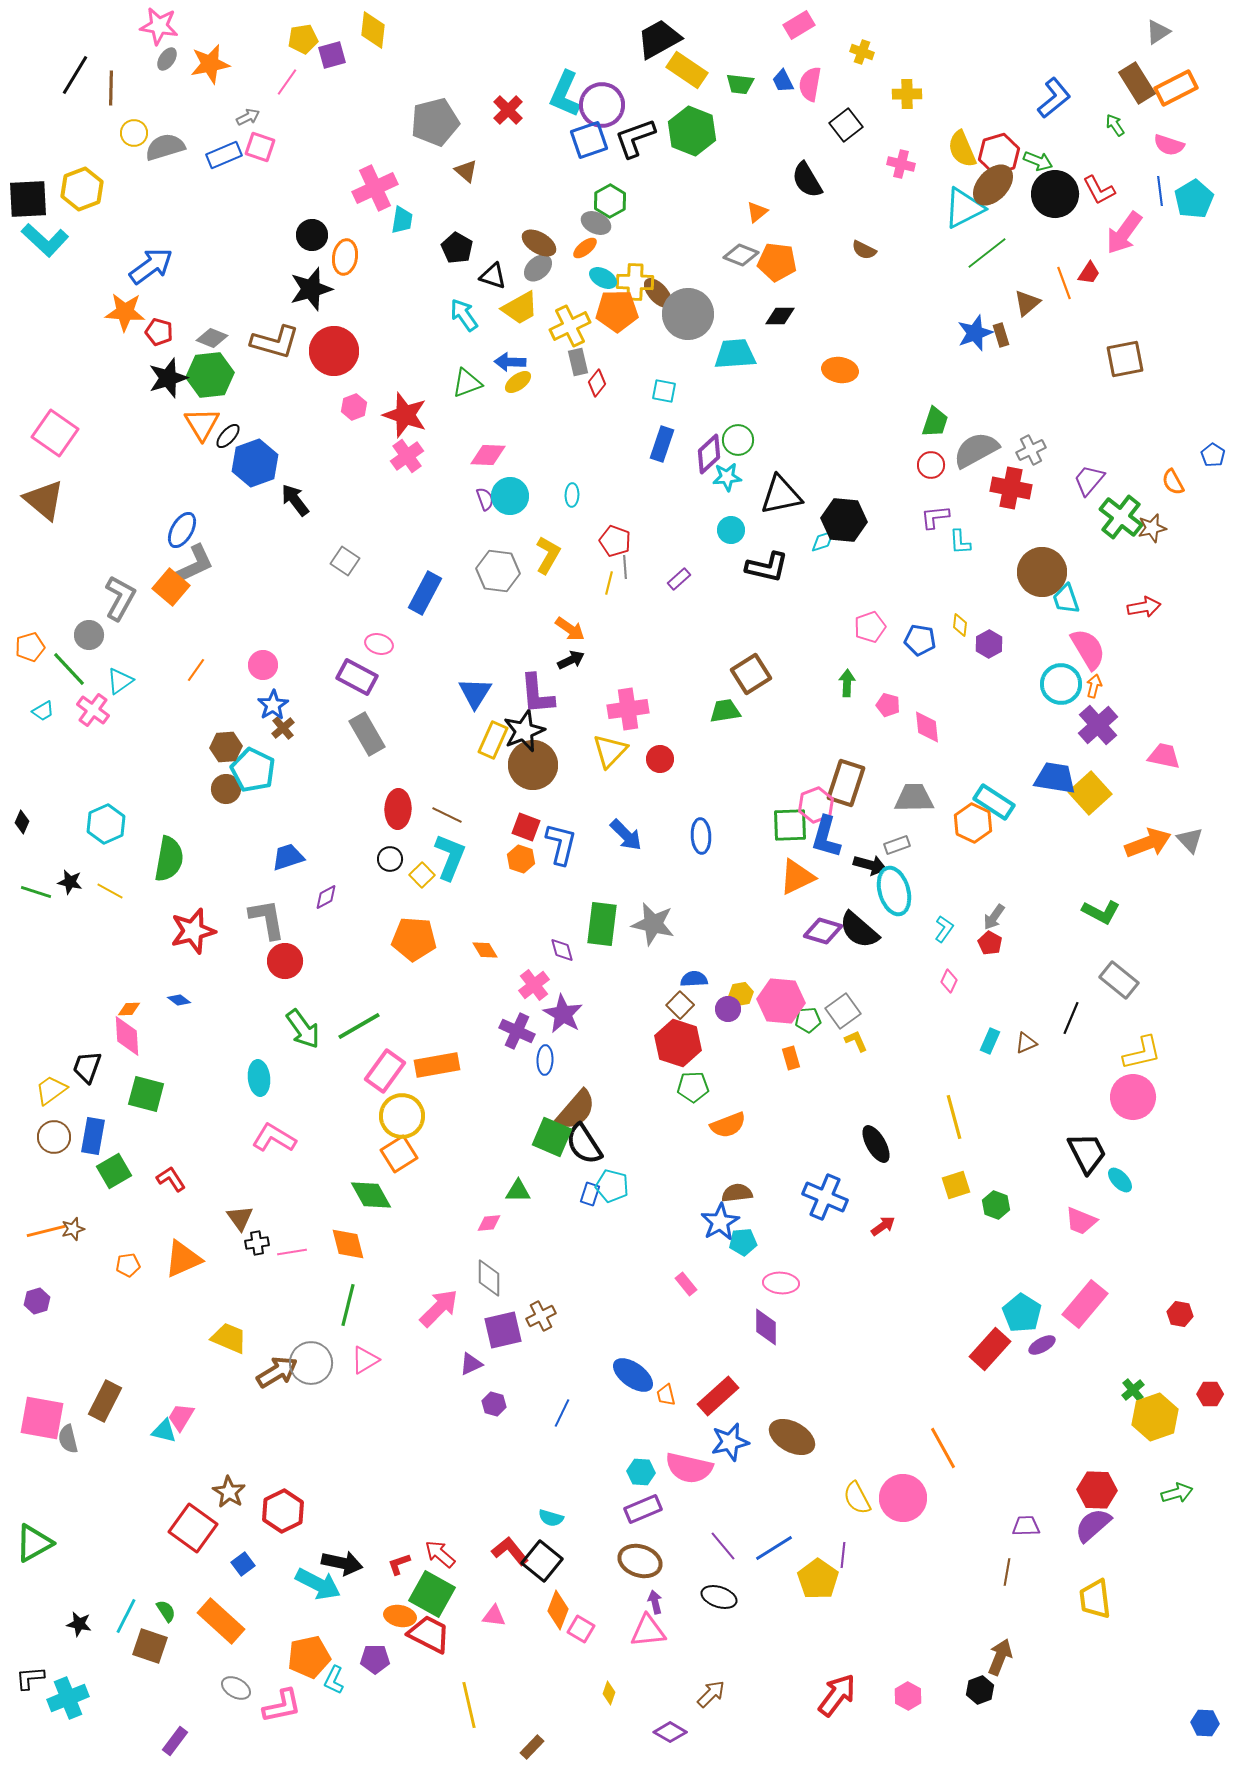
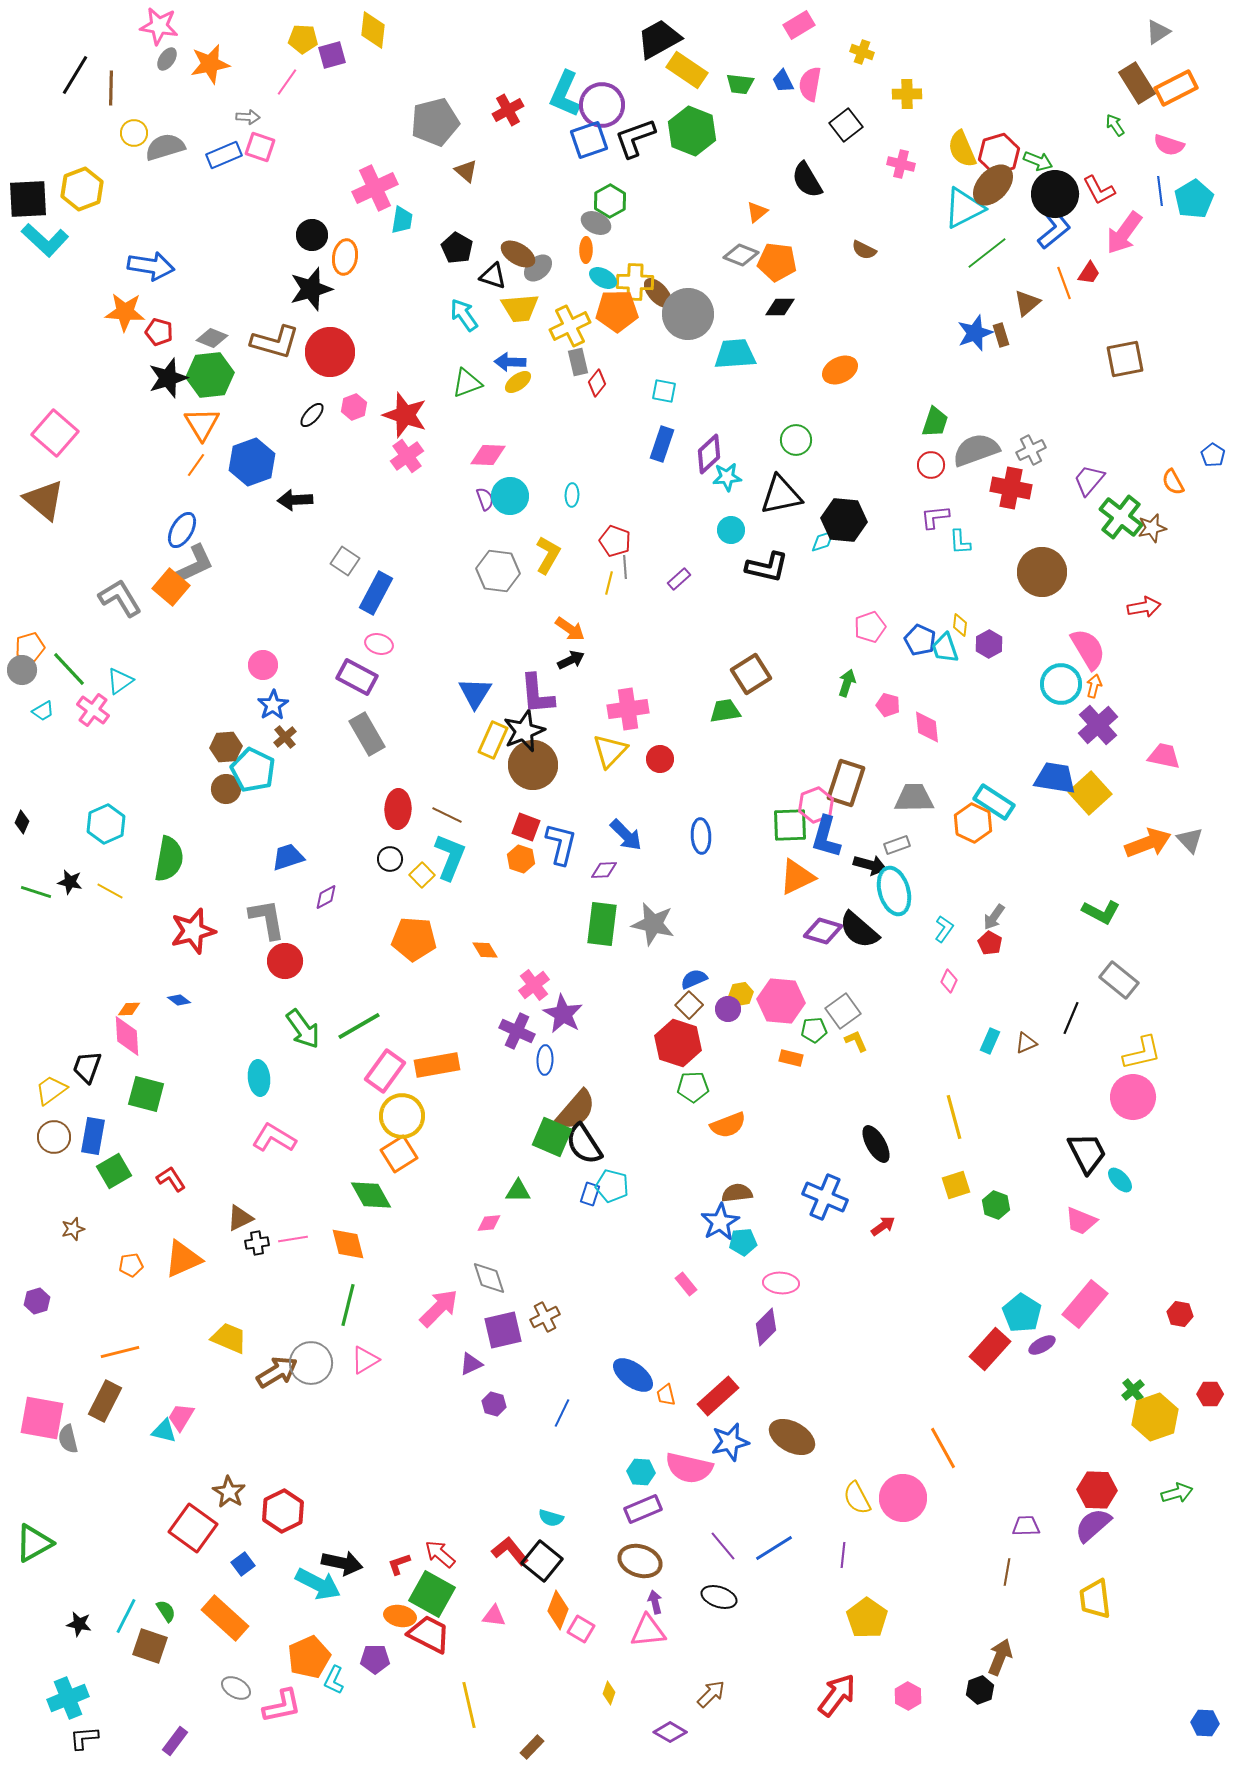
yellow pentagon at (303, 39): rotated 12 degrees clockwise
blue L-shape at (1054, 98): moved 131 px down
red cross at (508, 110): rotated 16 degrees clockwise
gray arrow at (248, 117): rotated 30 degrees clockwise
brown ellipse at (539, 243): moved 21 px left, 11 px down
orange ellipse at (585, 248): moved 1 px right, 2 px down; rotated 50 degrees counterclockwise
blue arrow at (151, 266): rotated 45 degrees clockwise
yellow trapezoid at (520, 308): rotated 24 degrees clockwise
black diamond at (780, 316): moved 9 px up
red circle at (334, 351): moved 4 px left, 1 px down
orange ellipse at (840, 370): rotated 36 degrees counterclockwise
pink square at (55, 433): rotated 6 degrees clockwise
black ellipse at (228, 436): moved 84 px right, 21 px up
green circle at (738, 440): moved 58 px right
gray semicircle at (976, 450): rotated 9 degrees clockwise
blue hexagon at (255, 463): moved 3 px left, 1 px up
black arrow at (295, 500): rotated 56 degrees counterclockwise
blue rectangle at (425, 593): moved 49 px left
gray L-shape at (120, 598): rotated 60 degrees counterclockwise
cyan trapezoid at (1066, 599): moved 121 px left, 49 px down
gray circle at (89, 635): moved 67 px left, 35 px down
blue pentagon at (920, 640): rotated 16 degrees clockwise
orange line at (196, 670): moved 205 px up
green arrow at (847, 683): rotated 16 degrees clockwise
brown cross at (283, 728): moved 2 px right, 9 px down
purple diamond at (562, 950): moved 42 px right, 80 px up; rotated 76 degrees counterclockwise
blue semicircle at (694, 979): rotated 20 degrees counterclockwise
brown square at (680, 1005): moved 9 px right
green pentagon at (808, 1020): moved 6 px right, 10 px down
orange rectangle at (791, 1058): rotated 60 degrees counterclockwise
brown triangle at (240, 1218): rotated 40 degrees clockwise
orange line at (46, 1231): moved 74 px right, 121 px down
pink line at (292, 1252): moved 1 px right, 13 px up
orange pentagon at (128, 1265): moved 3 px right
gray diamond at (489, 1278): rotated 18 degrees counterclockwise
brown cross at (541, 1316): moved 4 px right, 1 px down
purple diamond at (766, 1327): rotated 45 degrees clockwise
yellow pentagon at (818, 1579): moved 49 px right, 39 px down
orange rectangle at (221, 1621): moved 4 px right, 3 px up
orange pentagon at (309, 1657): rotated 12 degrees counterclockwise
black L-shape at (30, 1678): moved 54 px right, 60 px down
